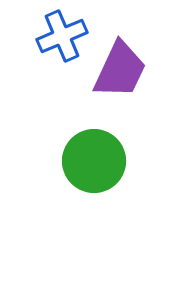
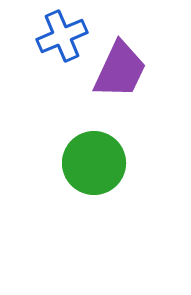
green circle: moved 2 px down
